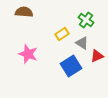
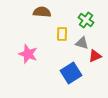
brown semicircle: moved 18 px right
yellow rectangle: rotated 56 degrees counterclockwise
gray triangle: rotated 16 degrees counterclockwise
red triangle: moved 2 px left
blue square: moved 7 px down
